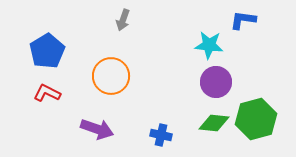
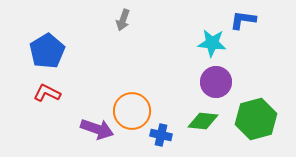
cyan star: moved 3 px right, 2 px up
orange circle: moved 21 px right, 35 px down
green diamond: moved 11 px left, 2 px up
